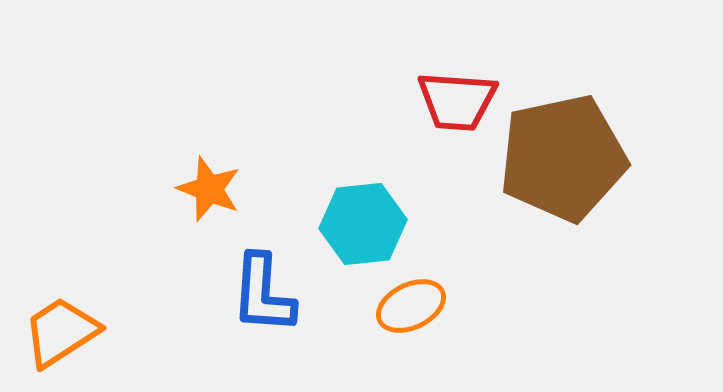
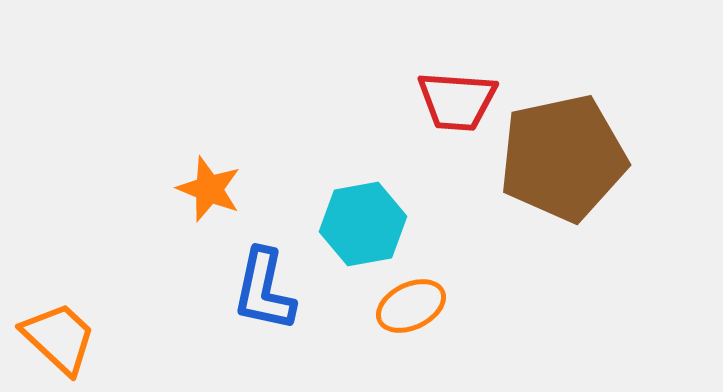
cyan hexagon: rotated 4 degrees counterclockwise
blue L-shape: moved 1 px right, 4 px up; rotated 8 degrees clockwise
orange trapezoid: moved 2 px left, 6 px down; rotated 76 degrees clockwise
